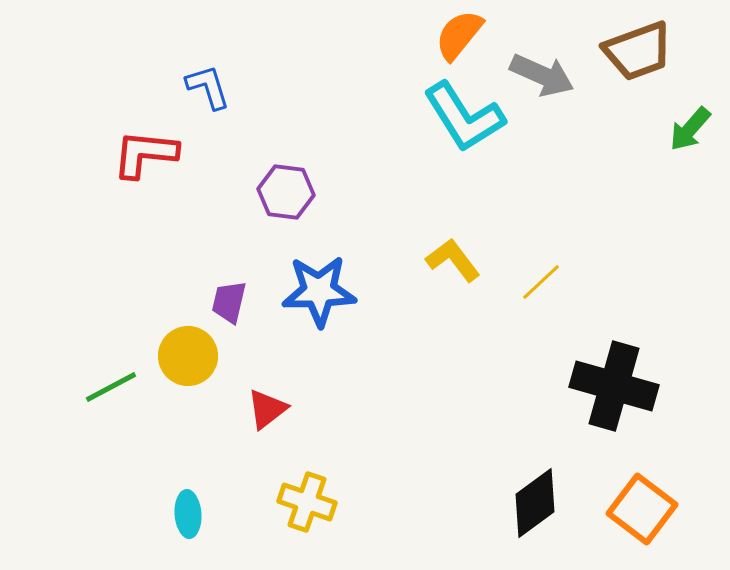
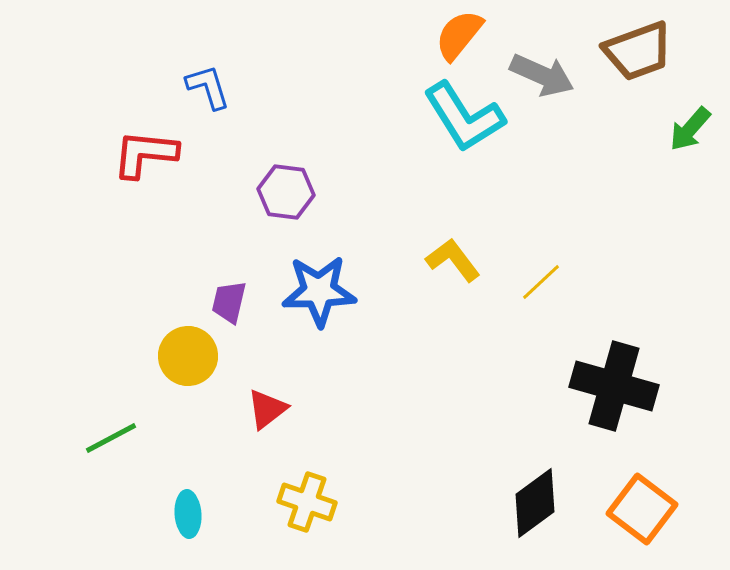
green line: moved 51 px down
